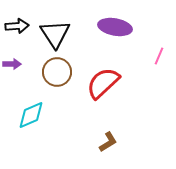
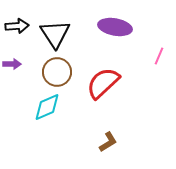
cyan diamond: moved 16 px right, 8 px up
